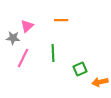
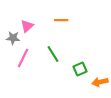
green line: moved 1 px down; rotated 30 degrees counterclockwise
